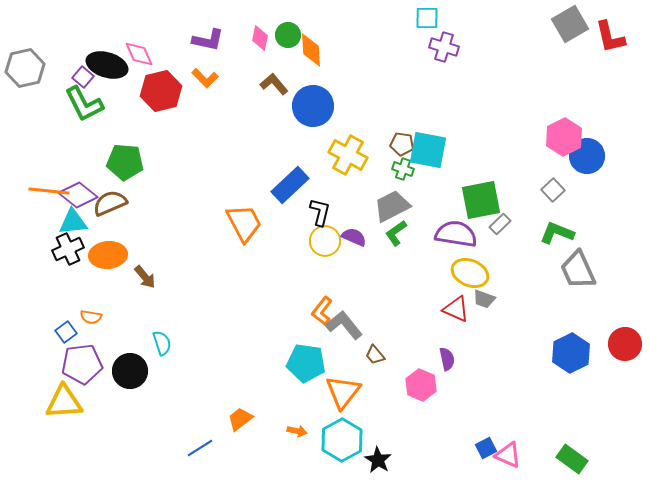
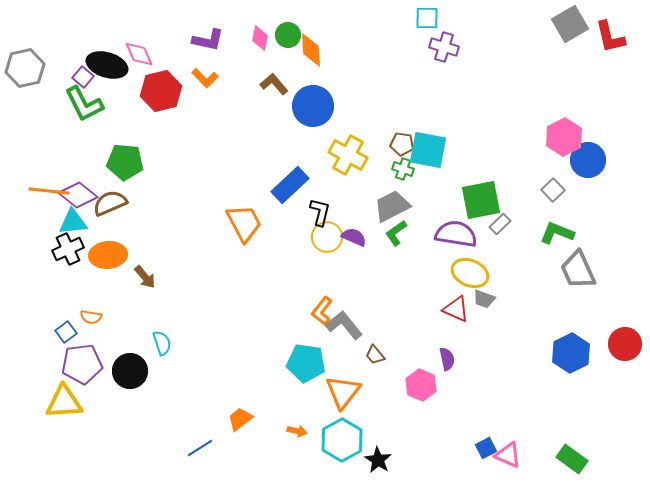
blue circle at (587, 156): moved 1 px right, 4 px down
yellow circle at (325, 241): moved 2 px right, 4 px up
